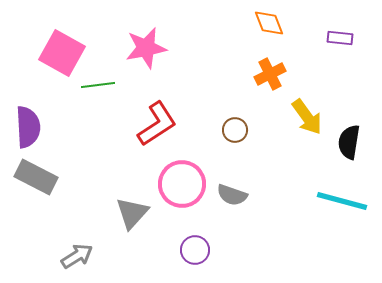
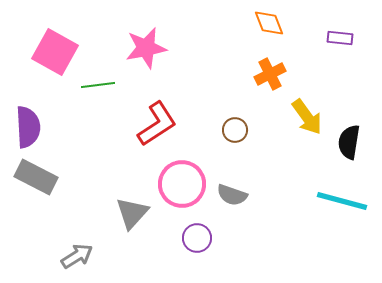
pink square: moved 7 px left, 1 px up
purple circle: moved 2 px right, 12 px up
